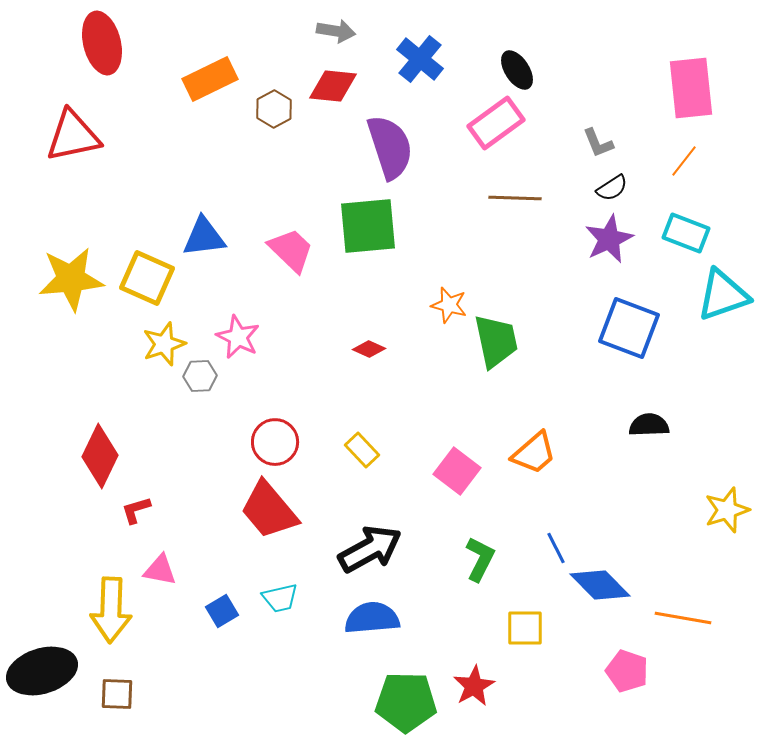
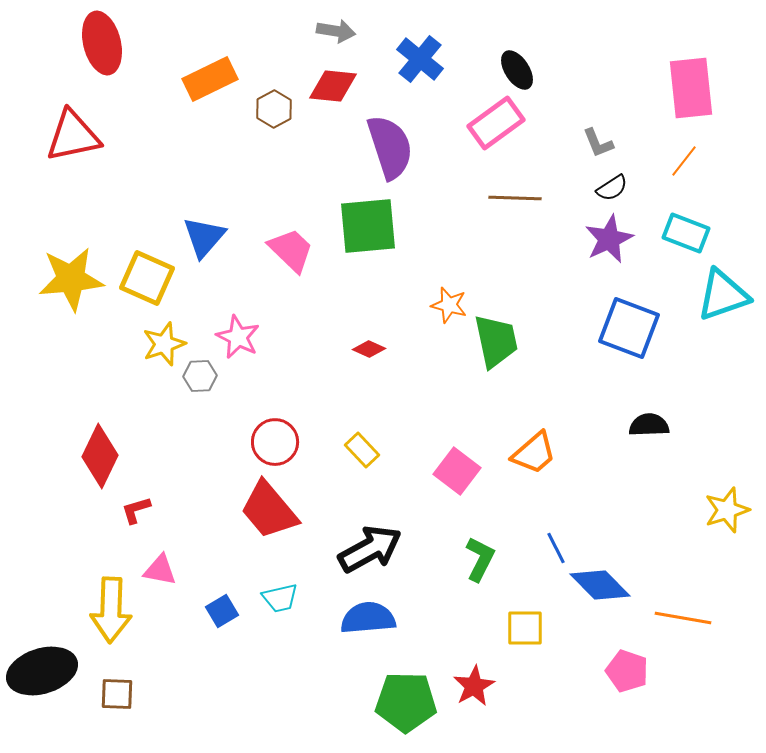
blue triangle at (204, 237): rotated 42 degrees counterclockwise
blue semicircle at (372, 618): moved 4 px left
